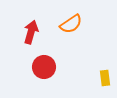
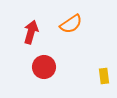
yellow rectangle: moved 1 px left, 2 px up
